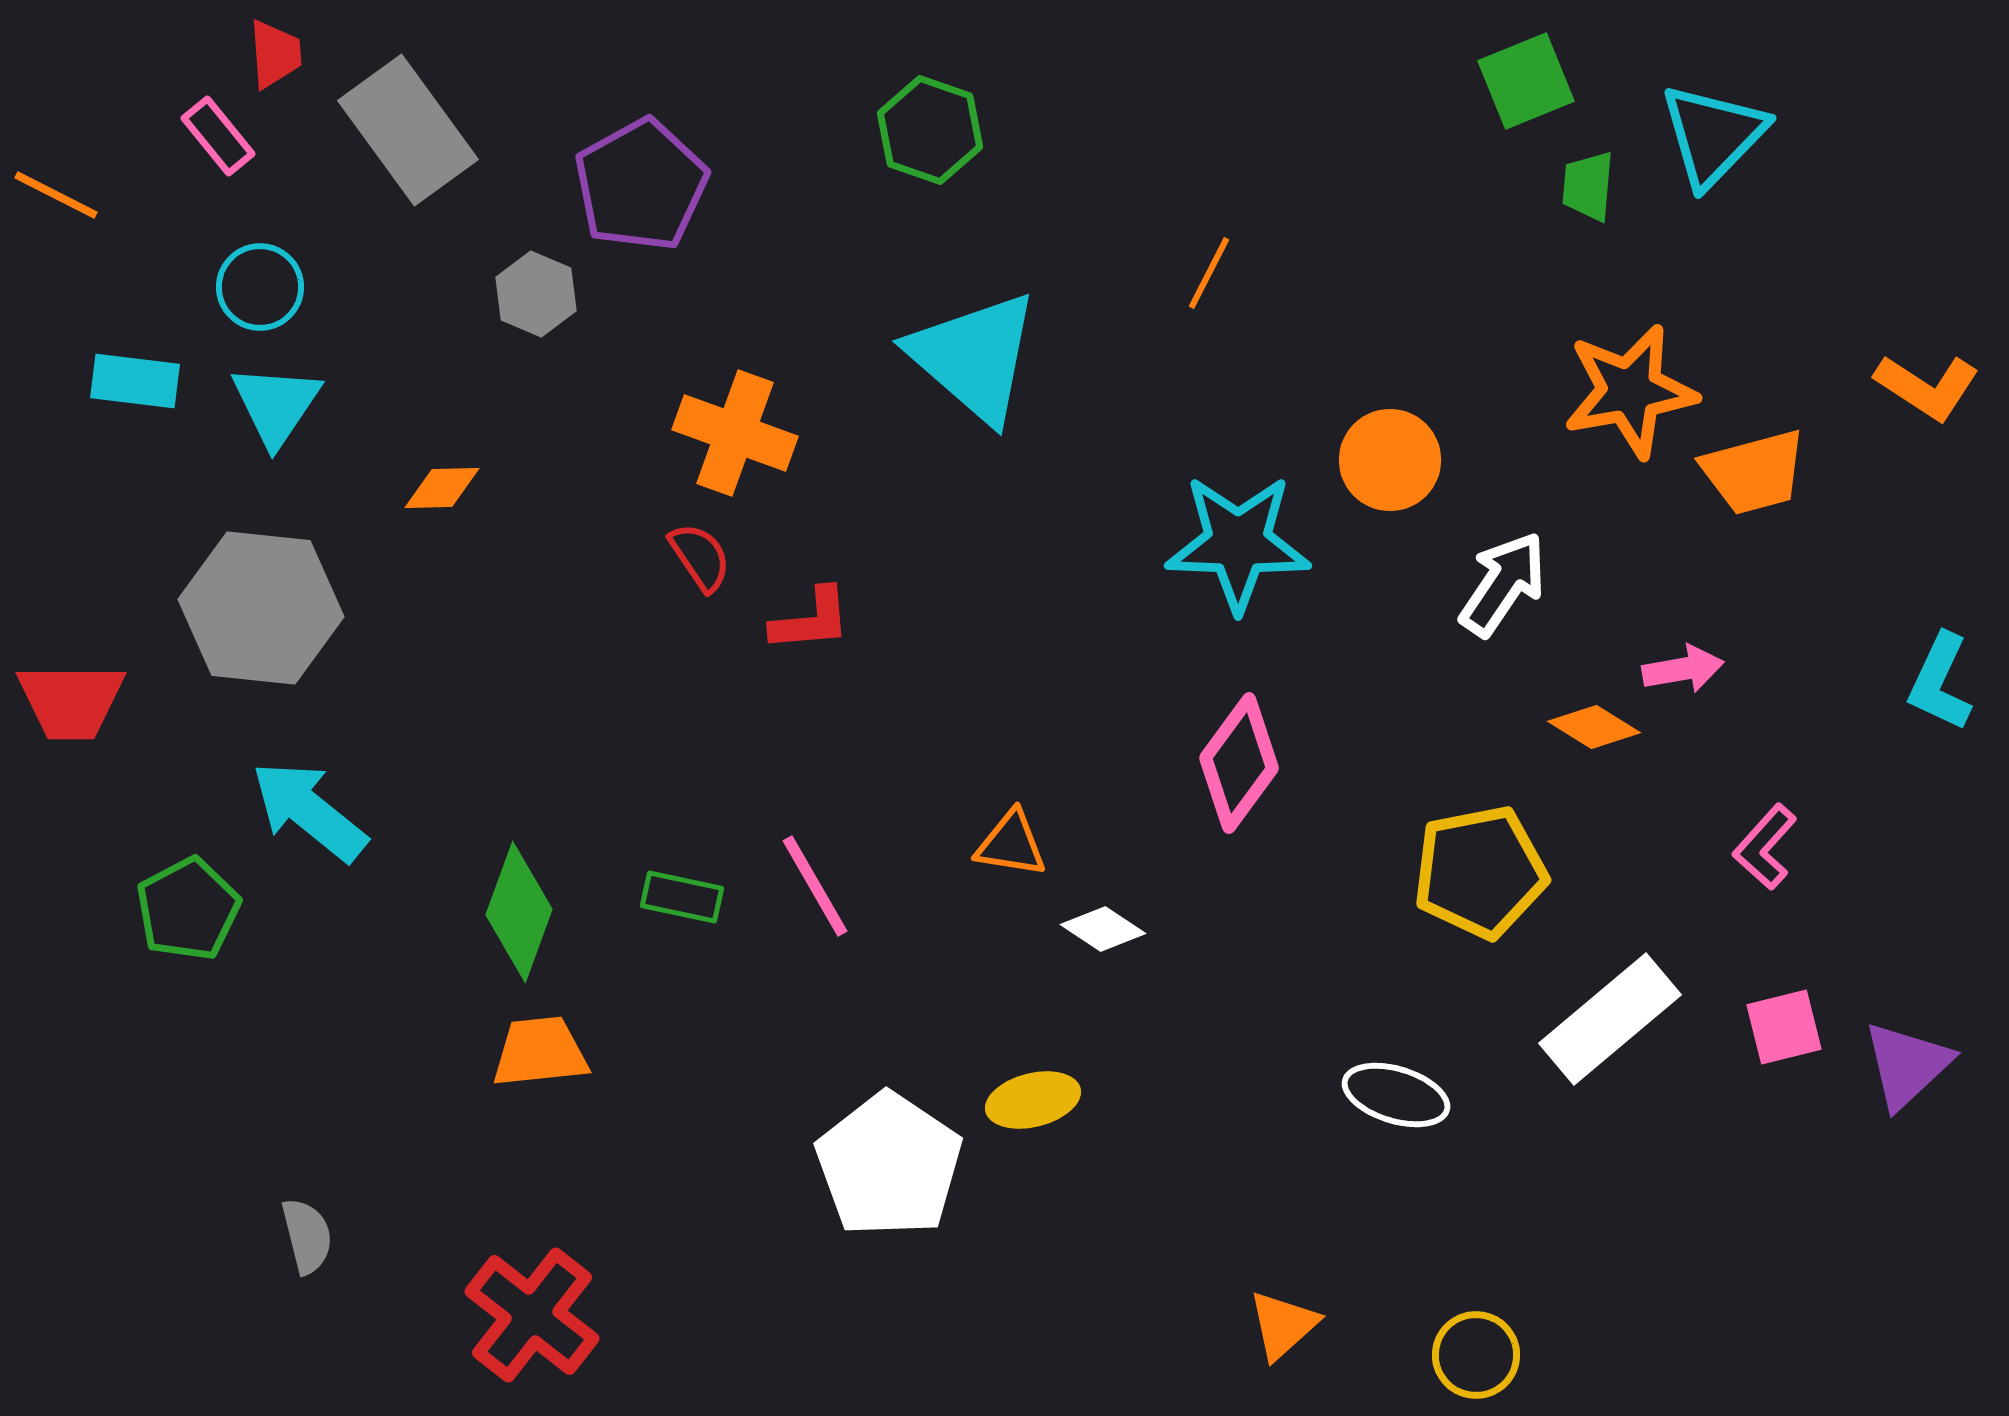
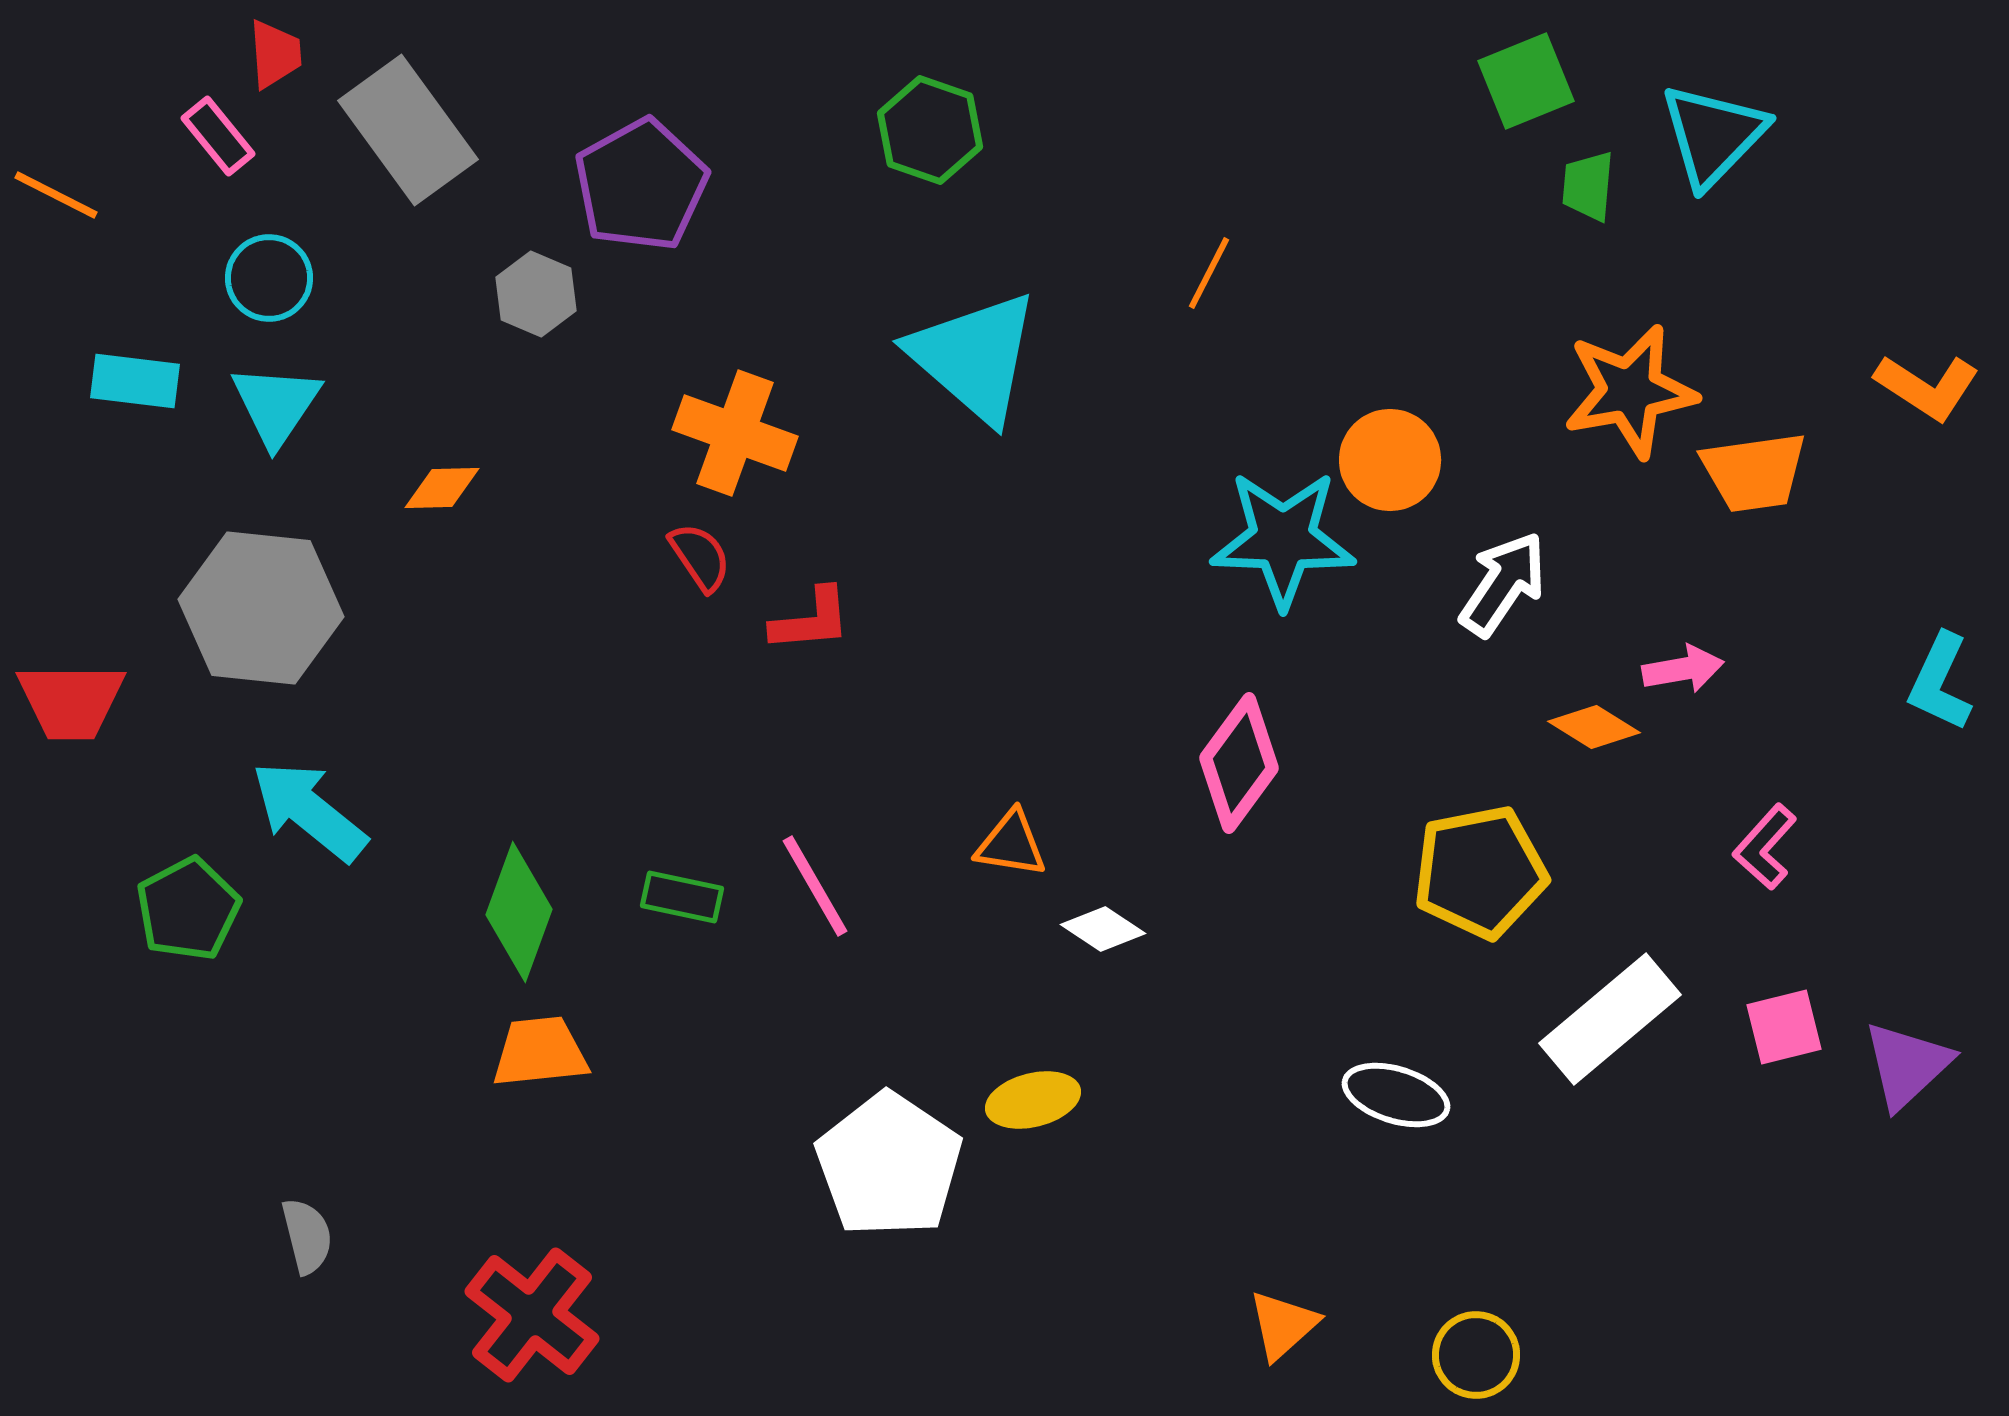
cyan circle at (260, 287): moved 9 px right, 9 px up
orange trapezoid at (1754, 472): rotated 7 degrees clockwise
cyan star at (1238, 543): moved 45 px right, 4 px up
